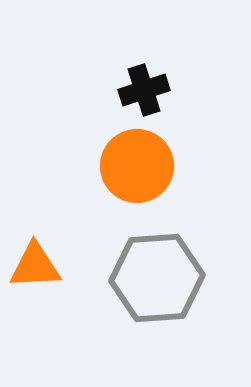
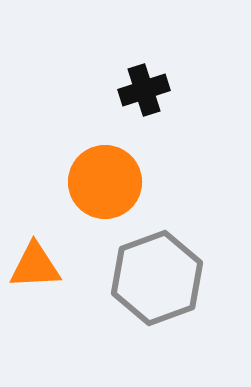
orange circle: moved 32 px left, 16 px down
gray hexagon: rotated 16 degrees counterclockwise
